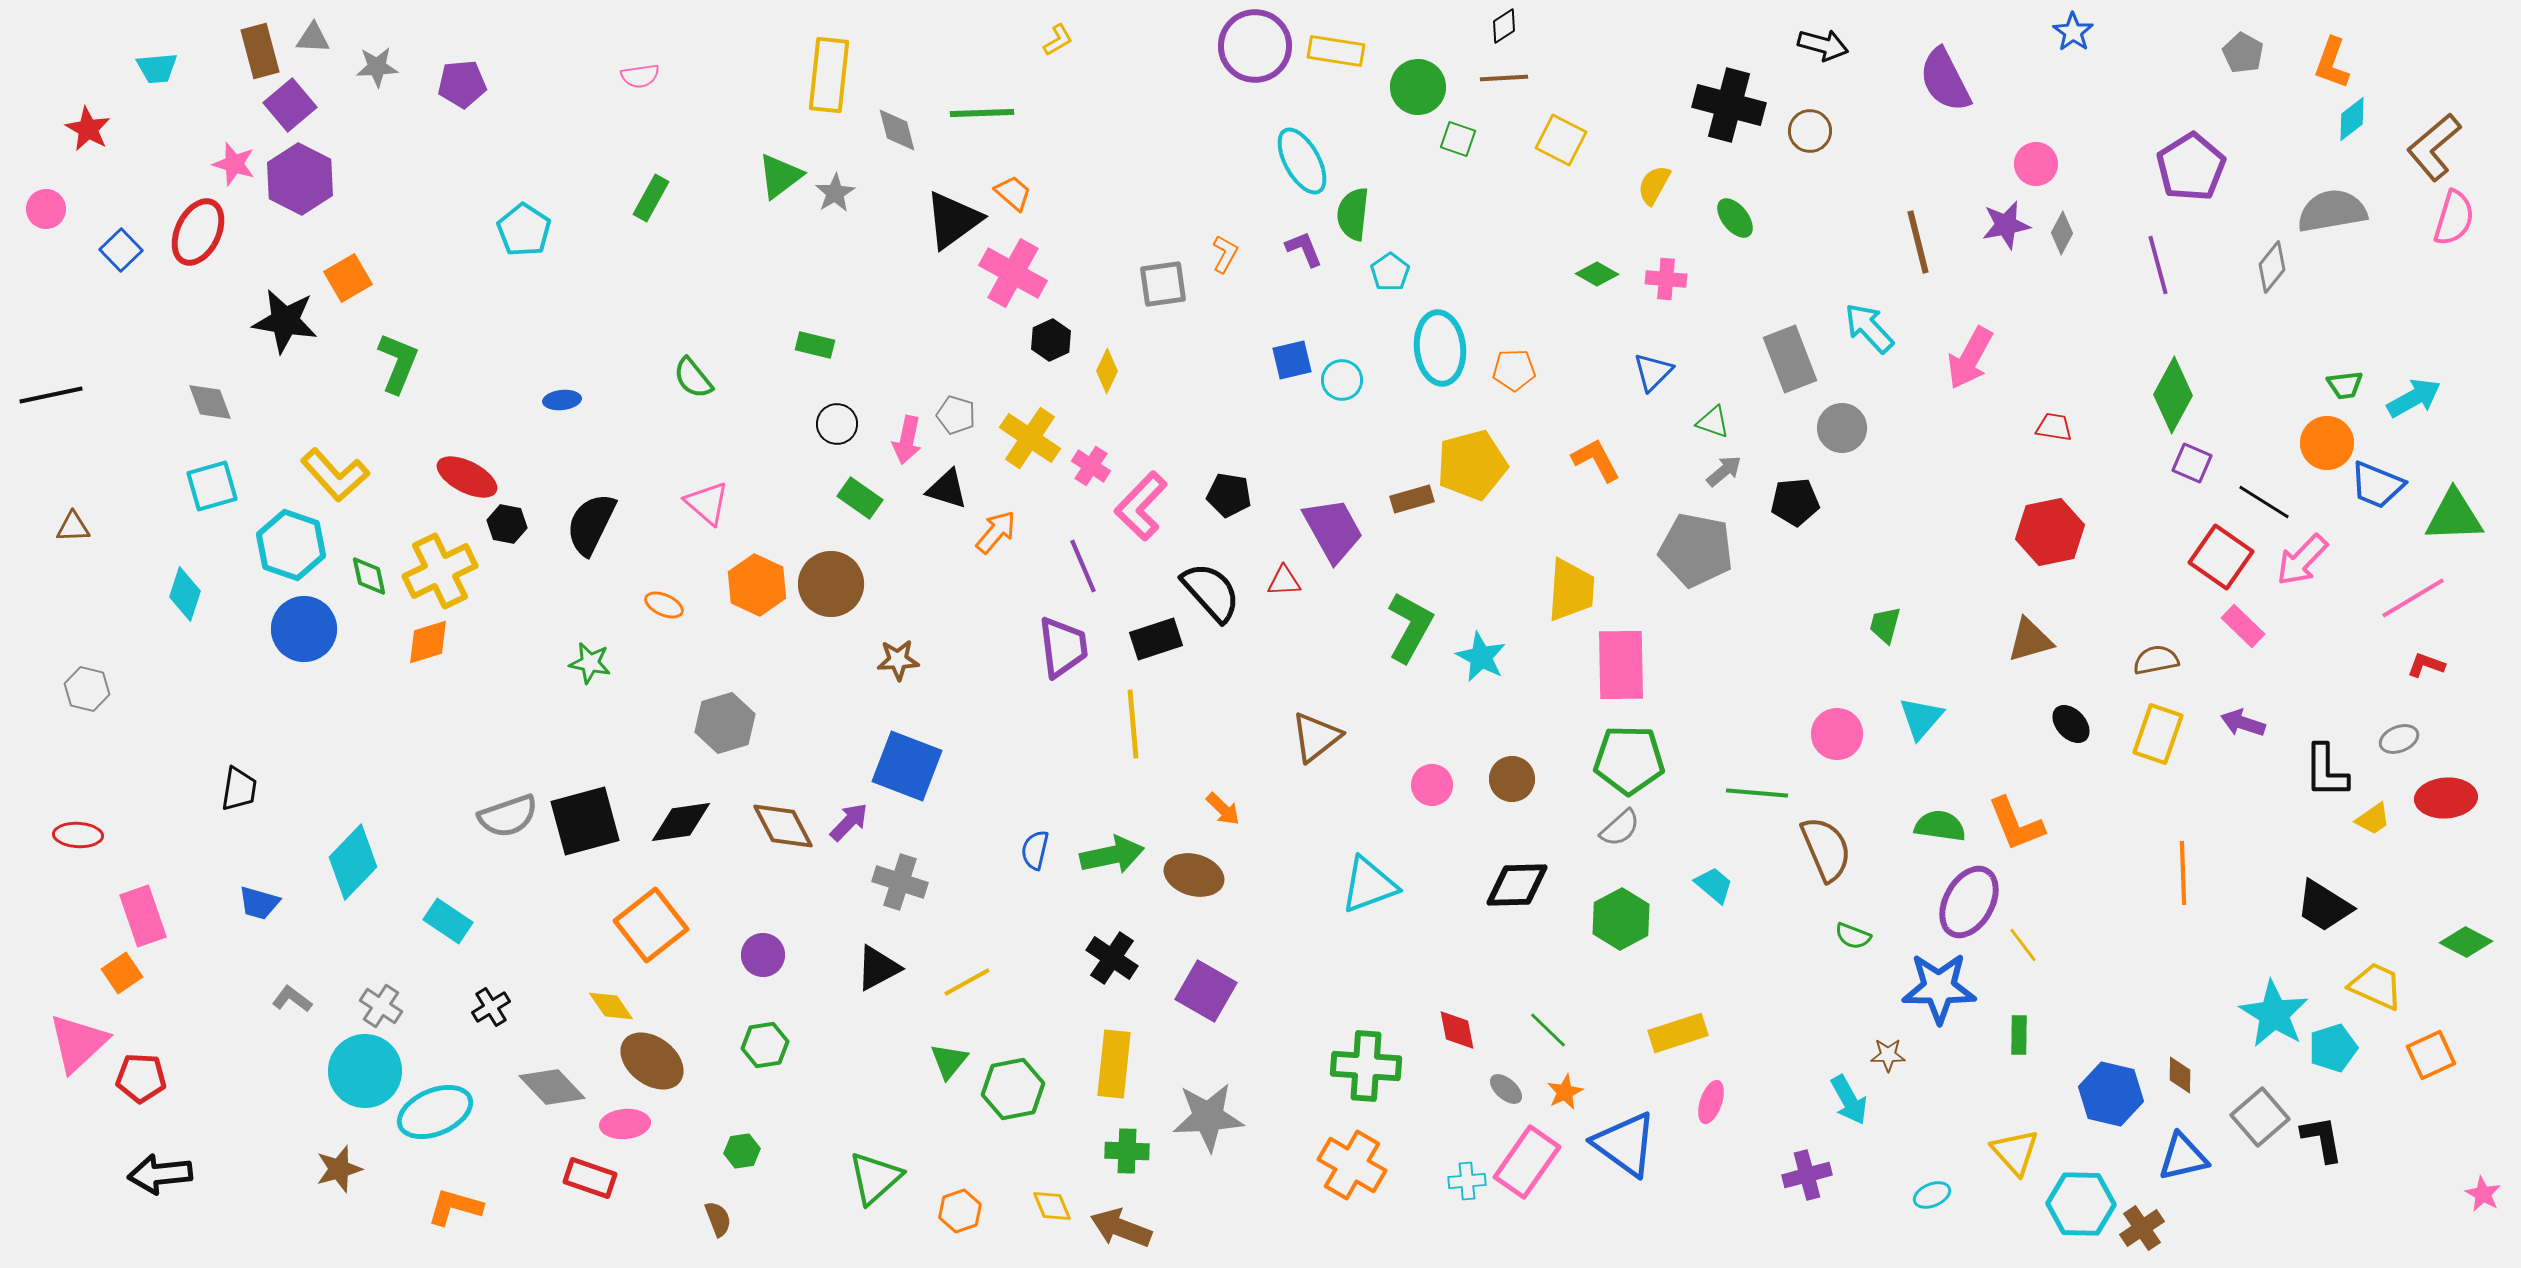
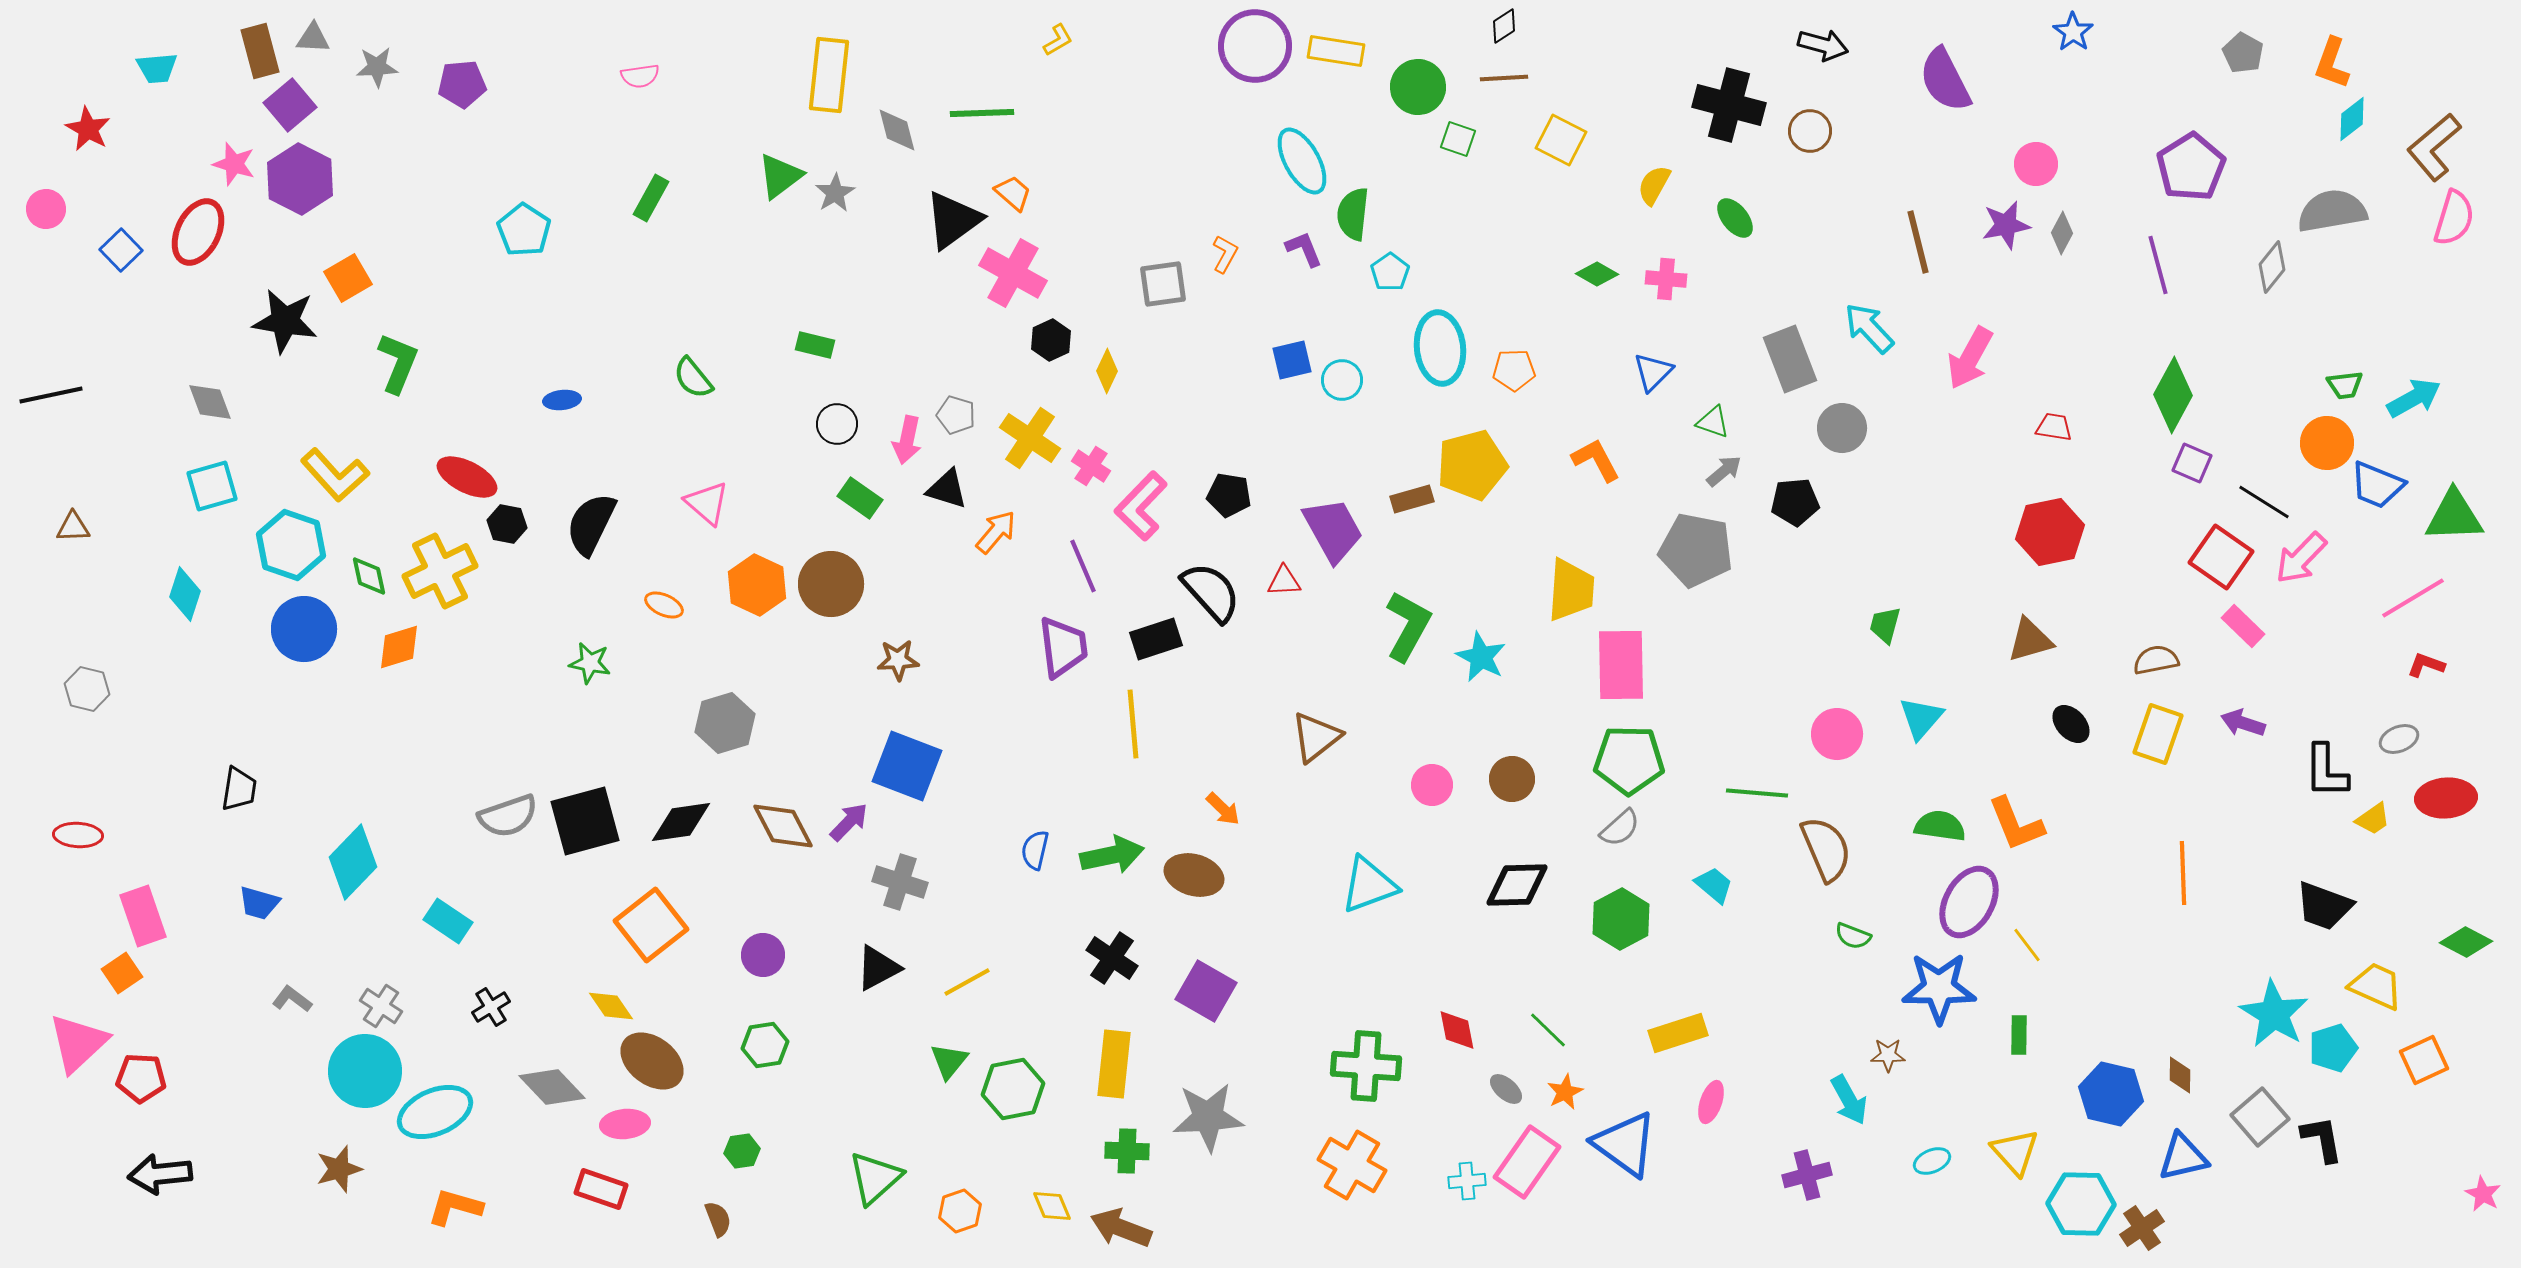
pink arrow at (2302, 560): moved 1 px left, 2 px up
green L-shape at (1410, 627): moved 2 px left, 1 px up
orange diamond at (428, 642): moved 29 px left, 5 px down
black trapezoid at (2324, 906): rotated 12 degrees counterclockwise
yellow line at (2023, 945): moved 4 px right
orange square at (2431, 1055): moved 7 px left, 5 px down
red rectangle at (590, 1178): moved 11 px right, 11 px down
cyan ellipse at (1932, 1195): moved 34 px up
